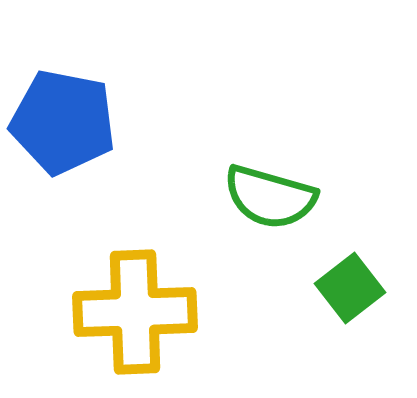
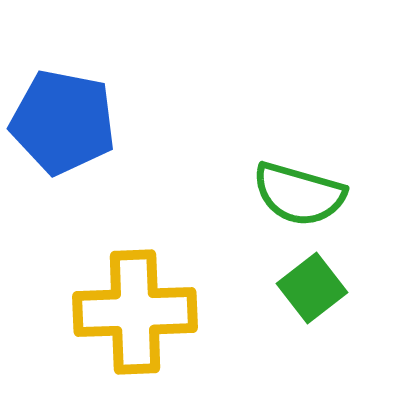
green semicircle: moved 29 px right, 3 px up
green square: moved 38 px left
